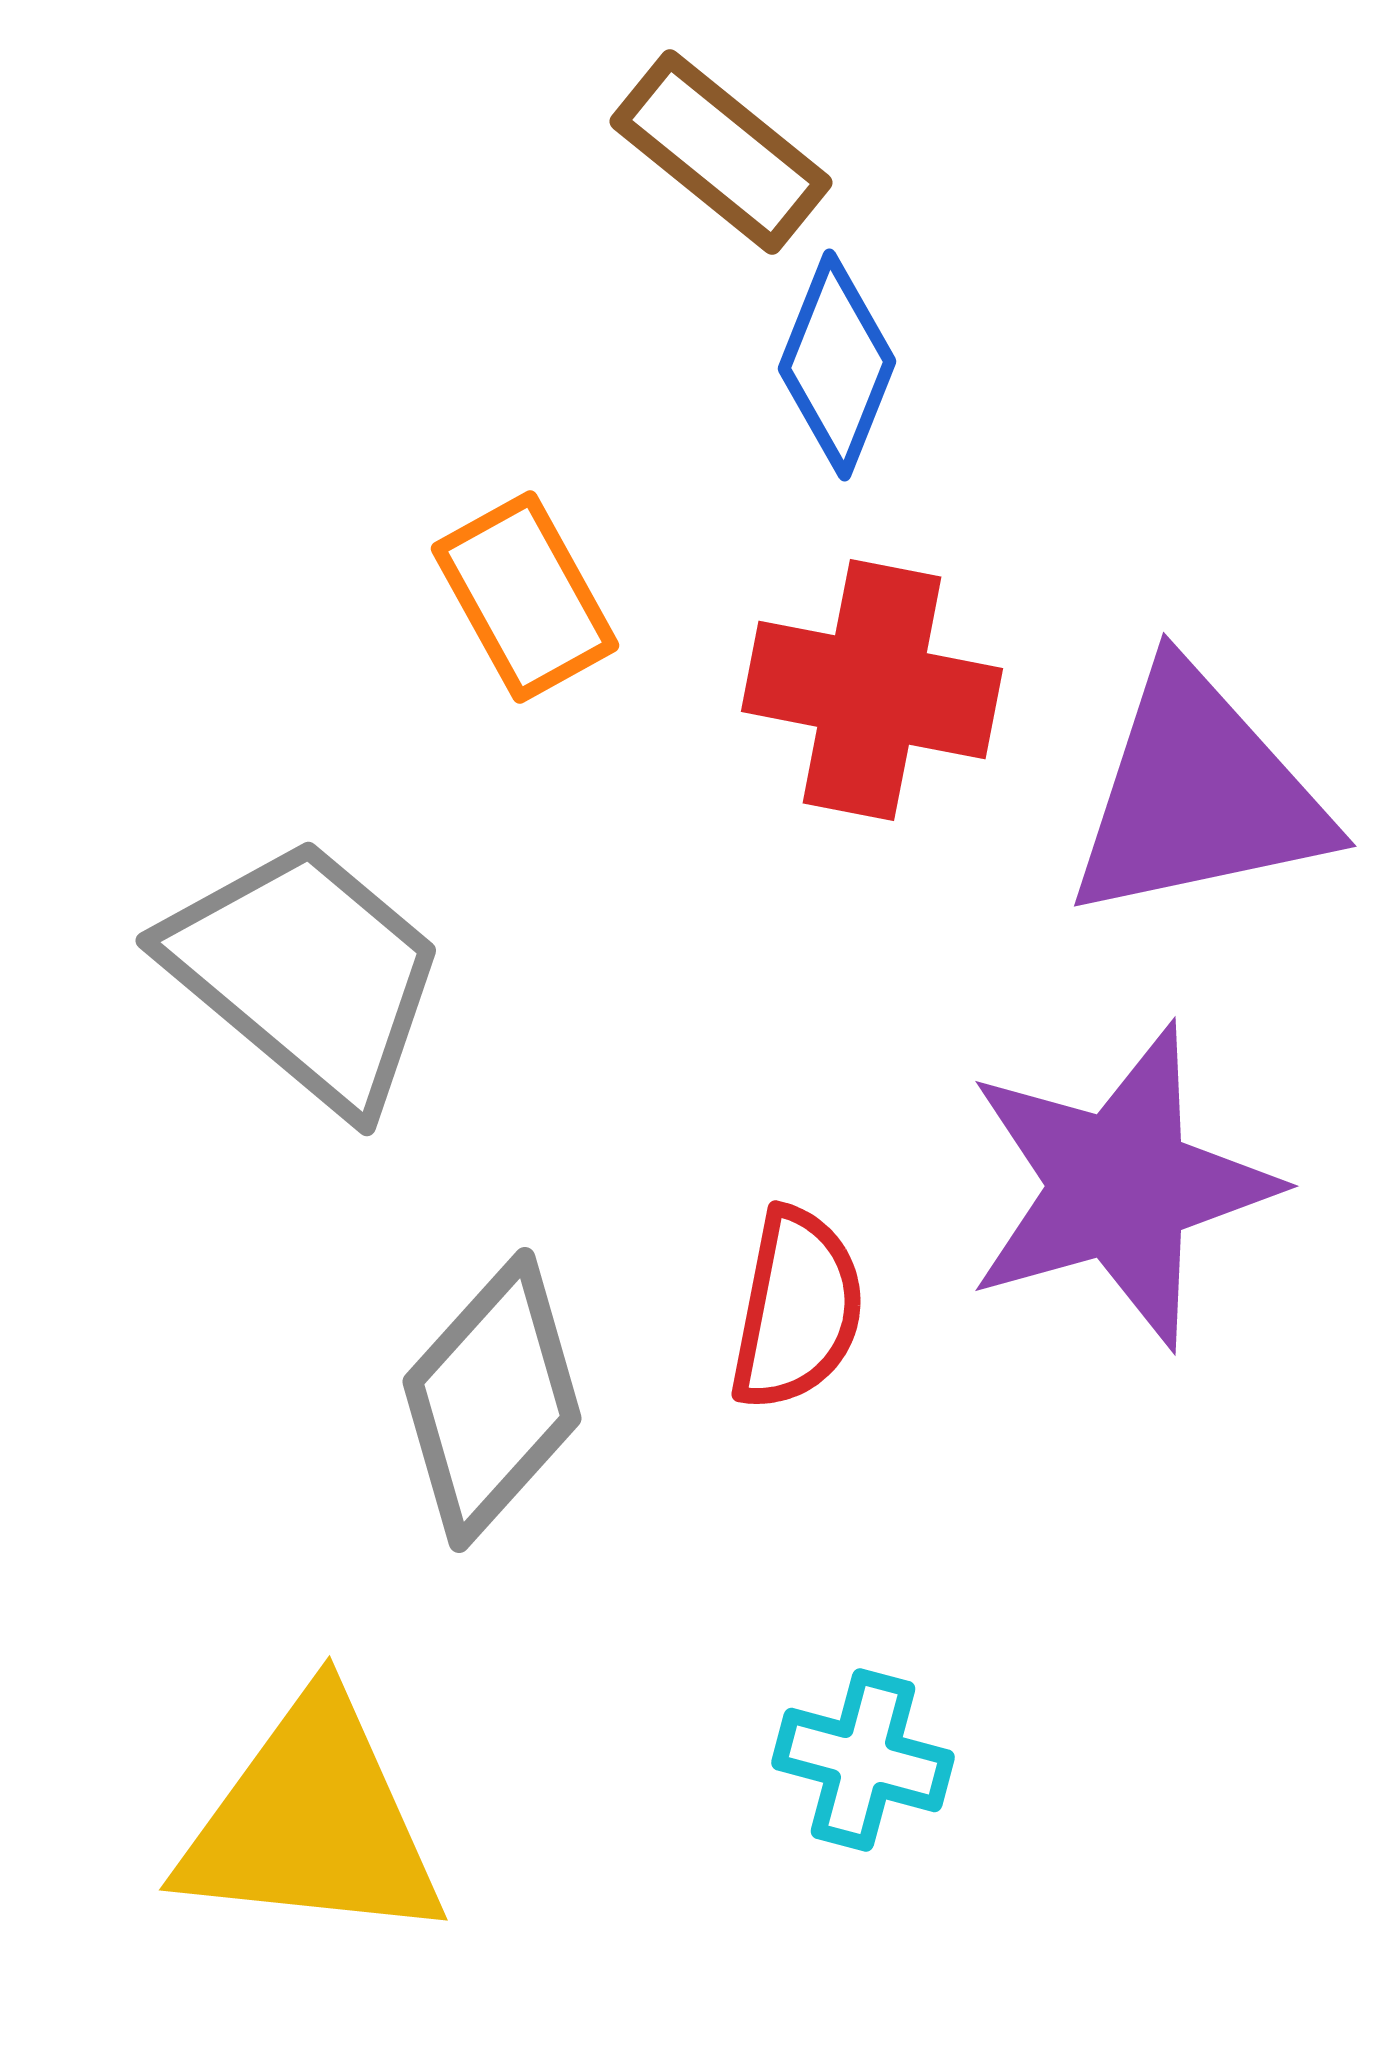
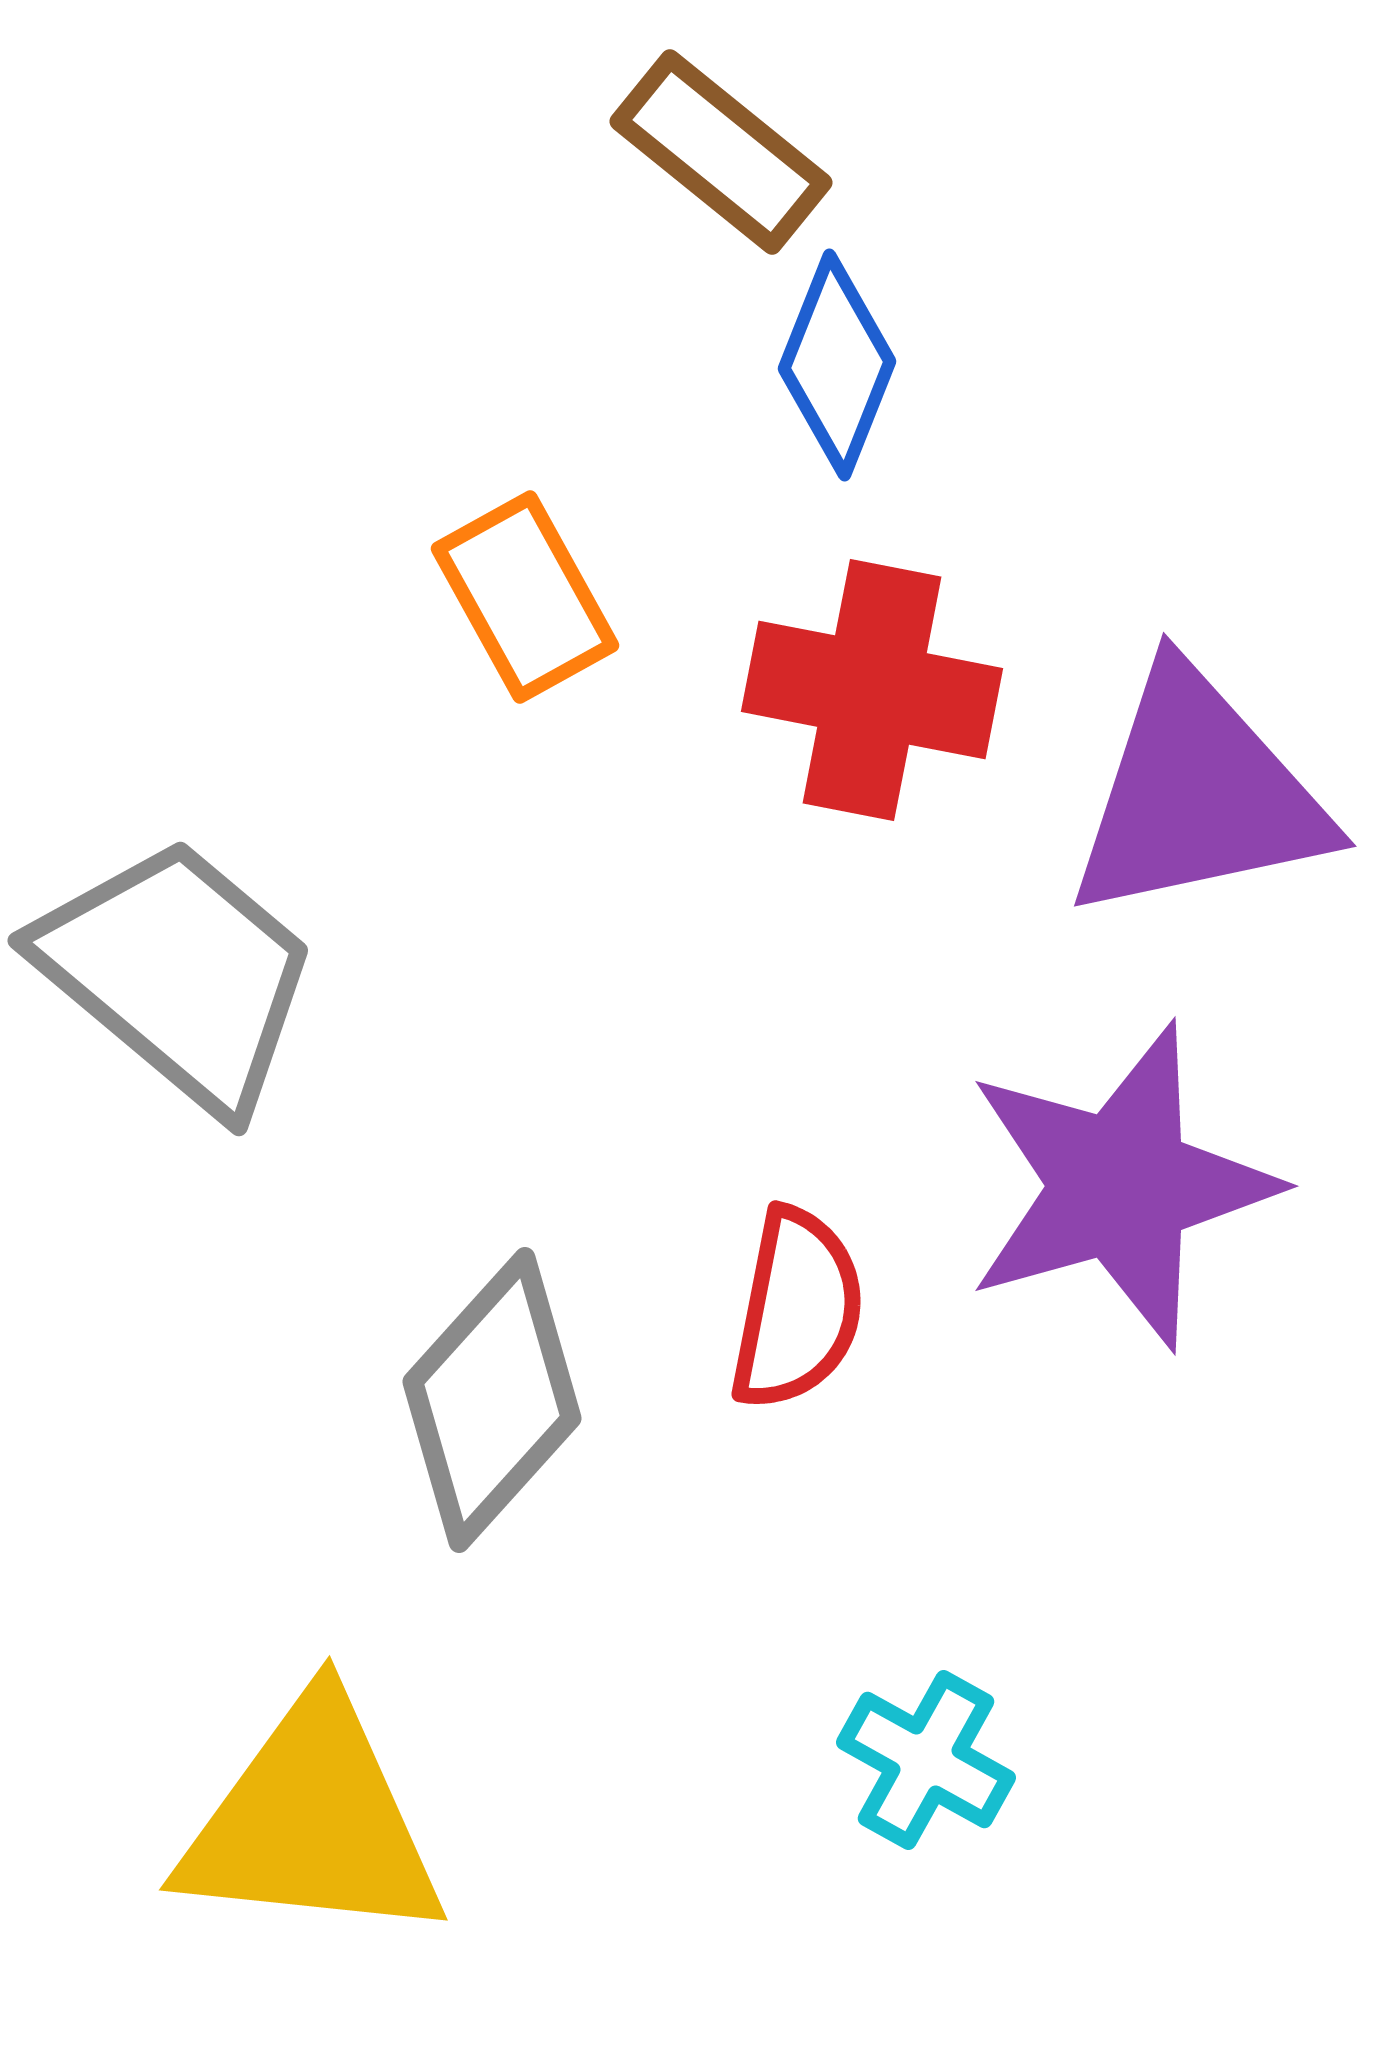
gray trapezoid: moved 128 px left
cyan cross: moved 63 px right; rotated 14 degrees clockwise
